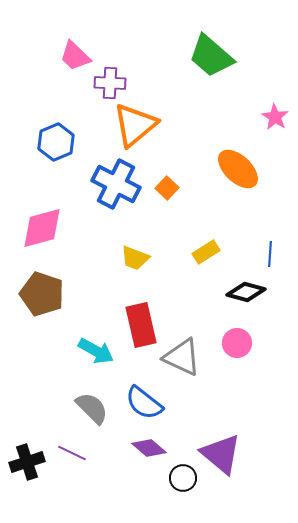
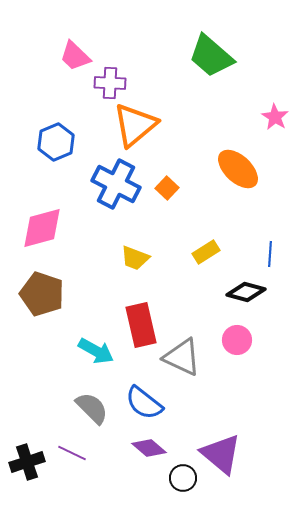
pink circle: moved 3 px up
